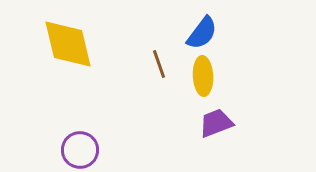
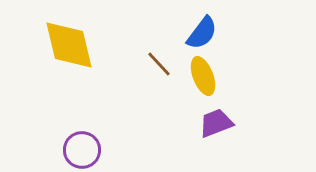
yellow diamond: moved 1 px right, 1 px down
brown line: rotated 24 degrees counterclockwise
yellow ellipse: rotated 18 degrees counterclockwise
purple circle: moved 2 px right
